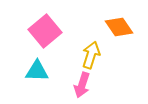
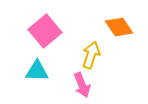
pink arrow: rotated 40 degrees counterclockwise
